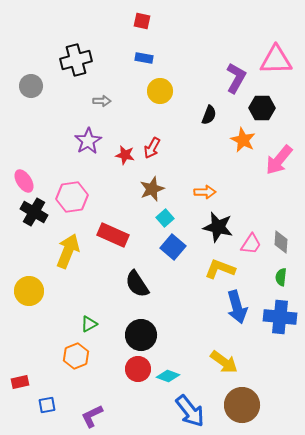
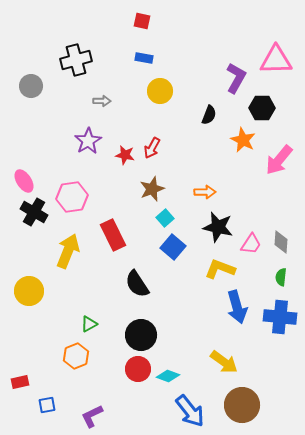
red rectangle at (113, 235): rotated 40 degrees clockwise
